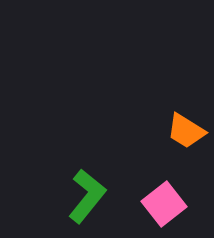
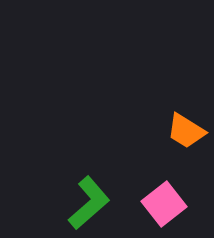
green L-shape: moved 2 px right, 7 px down; rotated 10 degrees clockwise
